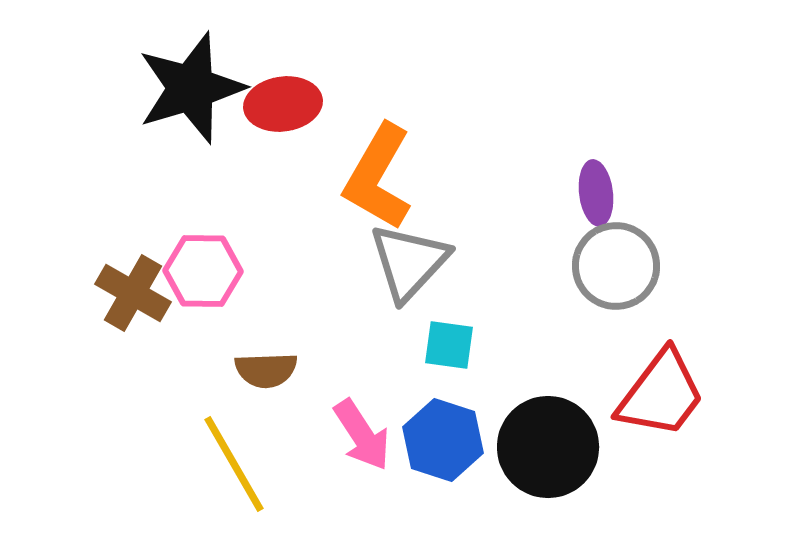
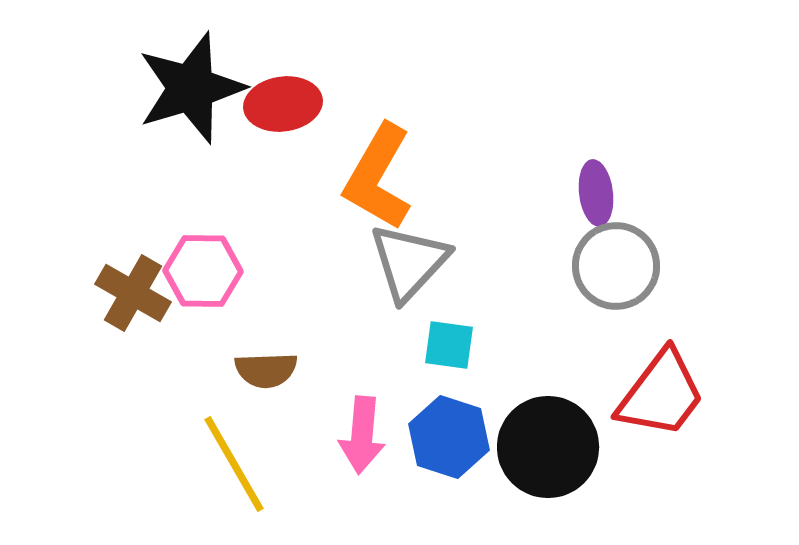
pink arrow: rotated 38 degrees clockwise
blue hexagon: moved 6 px right, 3 px up
